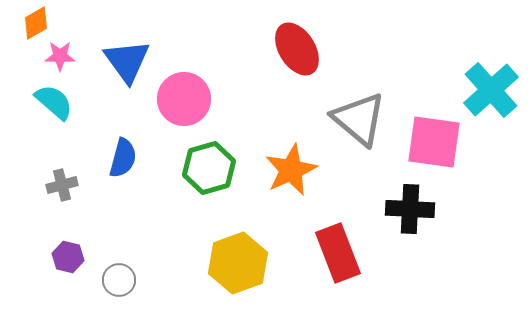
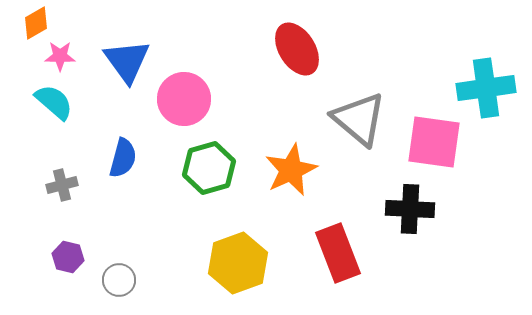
cyan cross: moved 5 px left, 2 px up; rotated 34 degrees clockwise
